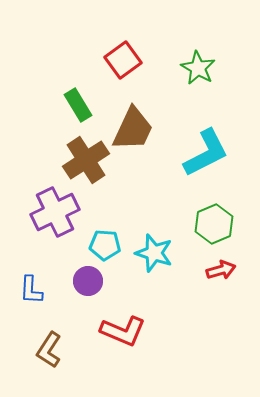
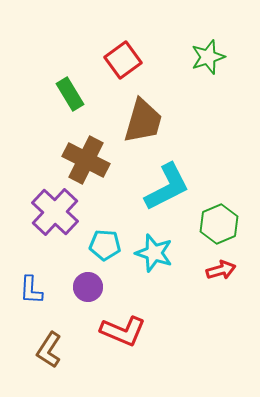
green star: moved 10 px right, 11 px up; rotated 24 degrees clockwise
green rectangle: moved 8 px left, 11 px up
brown trapezoid: moved 10 px right, 8 px up; rotated 9 degrees counterclockwise
cyan L-shape: moved 39 px left, 34 px down
brown cross: rotated 30 degrees counterclockwise
purple cross: rotated 21 degrees counterclockwise
green hexagon: moved 5 px right
purple circle: moved 6 px down
